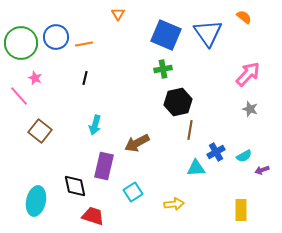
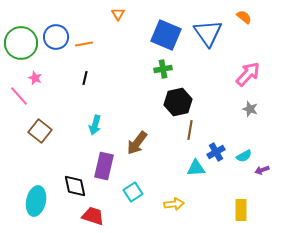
brown arrow: rotated 25 degrees counterclockwise
